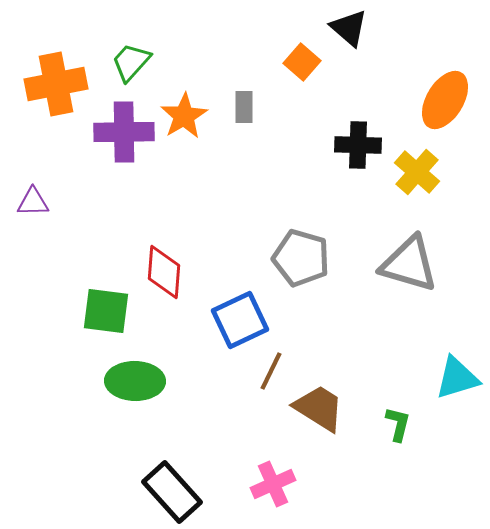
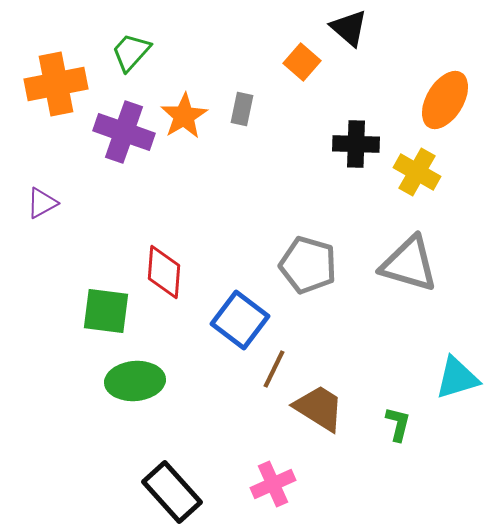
green trapezoid: moved 10 px up
gray rectangle: moved 2 px left, 2 px down; rotated 12 degrees clockwise
purple cross: rotated 20 degrees clockwise
black cross: moved 2 px left, 1 px up
yellow cross: rotated 12 degrees counterclockwise
purple triangle: moved 9 px right, 1 px down; rotated 28 degrees counterclockwise
gray pentagon: moved 7 px right, 7 px down
blue square: rotated 28 degrees counterclockwise
brown line: moved 3 px right, 2 px up
green ellipse: rotated 6 degrees counterclockwise
